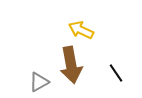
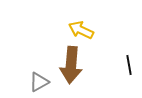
brown arrow: rotated 15 degrees clockwise
black line: moved 13 px right, 8 px up; rotated 24 degrees clockwise
